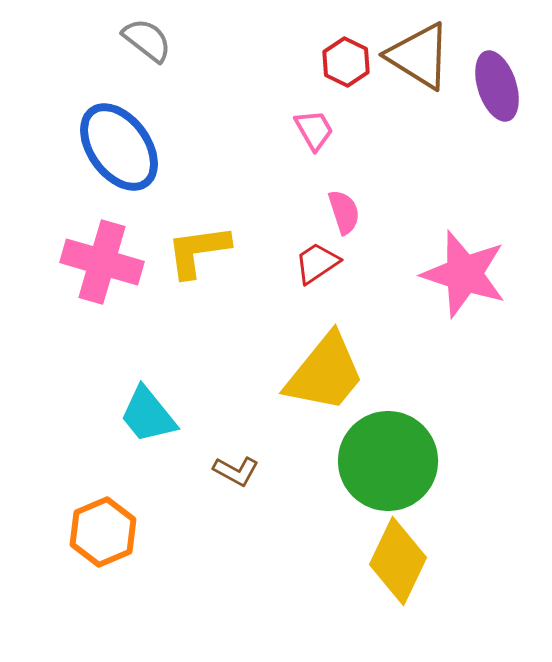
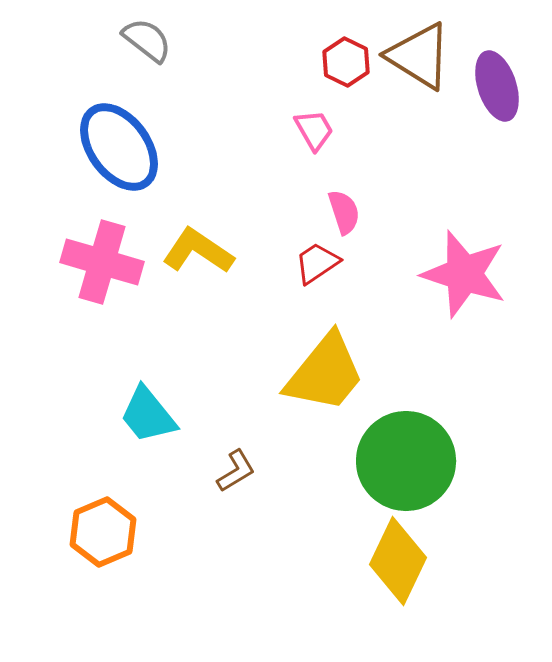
yellow L-shape: rotated 42 degrees clockwise
green circle: moved 18 px right
brown L-shape: rotated 60 degrees counterclockwise
